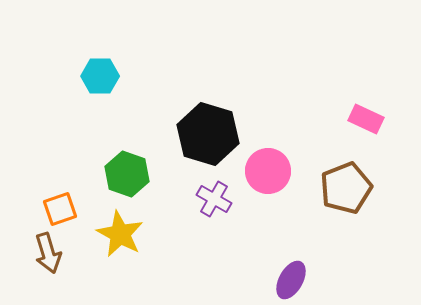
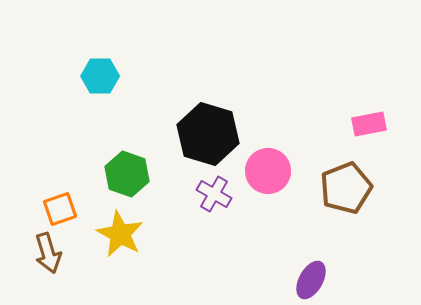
pink rectangle: moved 3 px right, 5 px down; rotated 36 degrees counterclockwise
purple cross: moved 5 px up
purple ellipse: moved 20 px right
